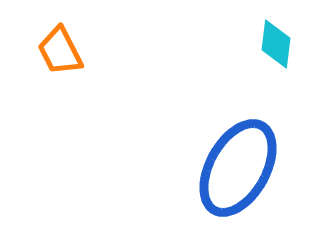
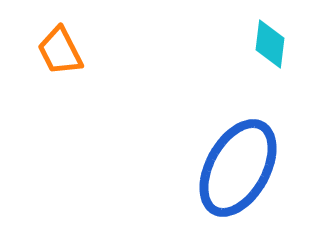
cyan diamond: moved 6 px left
